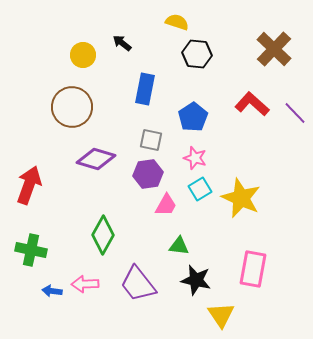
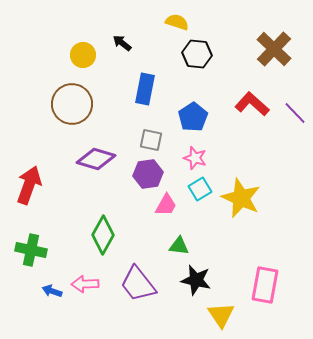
brown circle: moved 3 px up
pink rectangle: moved 12 px right, 16 px down
blue arrow: rotated 12 degrees clockwise
